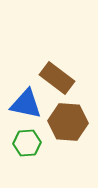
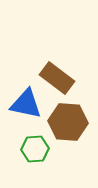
green hexagon: moved 8 px right, 6 px down
